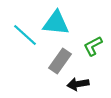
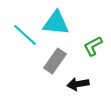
gray rectangle: moved 5 px left
